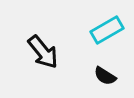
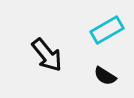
black arrow: moved 4 px right, 3 px down
